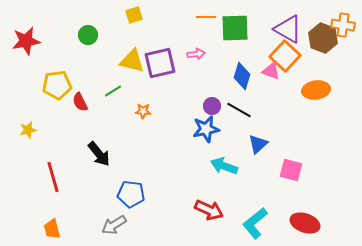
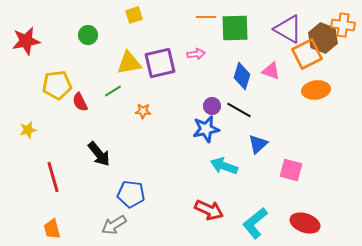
orange square: moved 22 px right, 2 px up; rotated 20 degrees clockwise
yellow triangle: moved 3 px left, 2 px down; rotated 24 degrees counterclockwise
